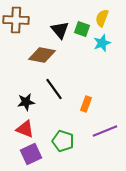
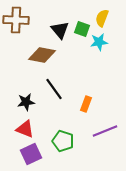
cyan star: moved 3 px left, 1 px up; rotated 12 degrees clockwise
